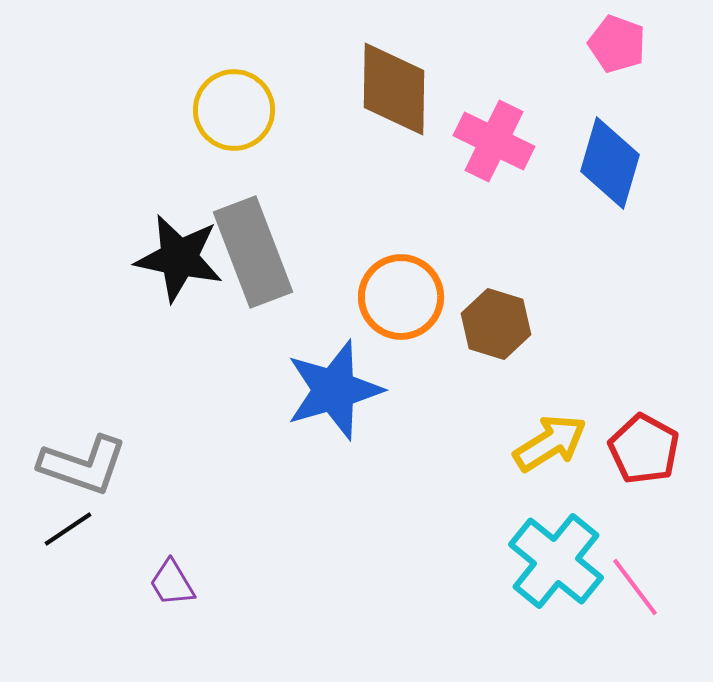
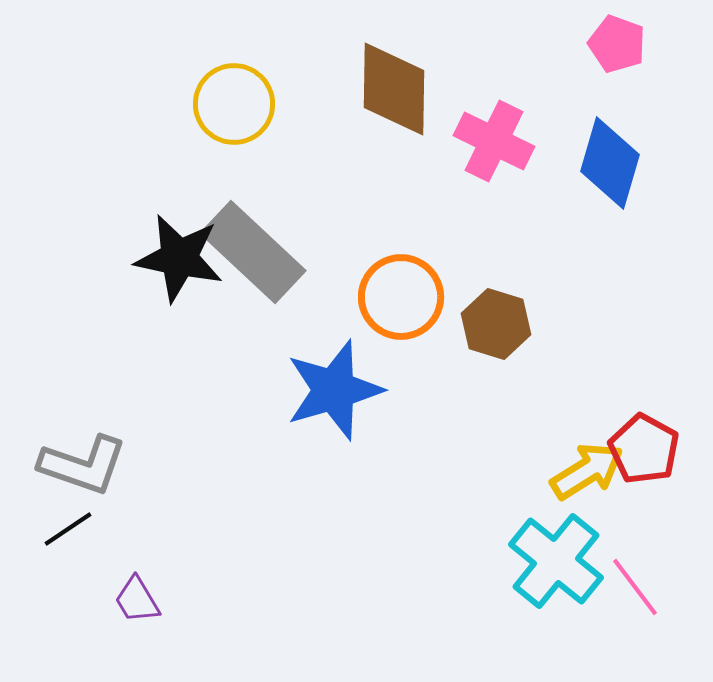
yellow circle: moved 6 px up
gray rectangle: rotated 26 degrees counterclockwise
yellow arrow: moved 37 px right, 28 px down
purple trapezoid: moved 35 px left, 17 px down
